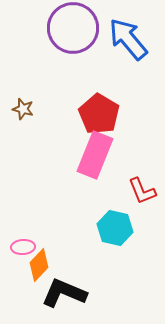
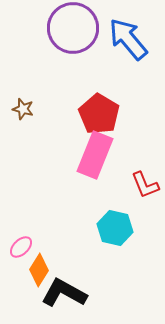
red L-shape: moved 3 px right, 6 px up
pink ellipse: moved 2 px left; rotated 40 degrees counterclockwise
orange diamond: moved 5 px down; rotated 12 degrees counterclockwise
black L-shape: rotated 6 degrees clockwise
